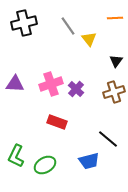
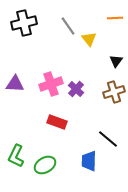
blue trapezoid: rotated 105 degrees clockwise
